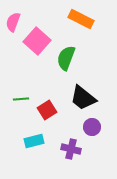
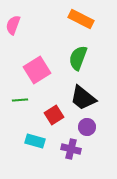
pink semicircle: moved 3 px down
pink square: moved 29 px down; rotated 16 degrees clockwise
green semicircle: moved 12 px right
green line: moved 1 px left, 1 px down
red square: moved 7 px right, 5 px down
purple circle: moved 5 px left
cyan rectangle: moved 1 px right; rotated 30 degrees clockwise
